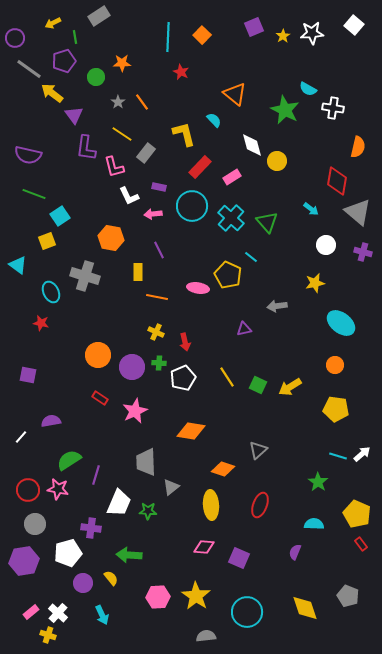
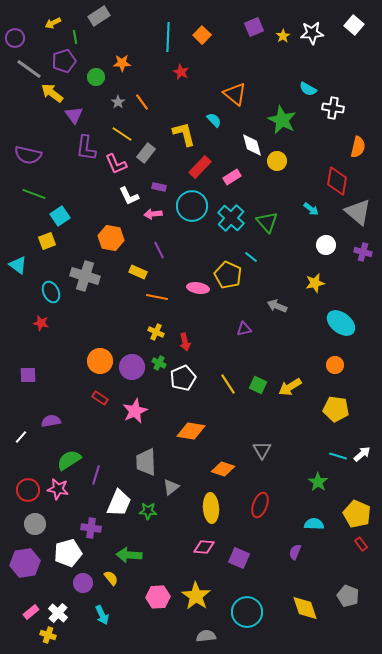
green star at (285, 110): moved 3 px left, 10 px down
pink L-shape at (114, 167): moved 2 px right, 3 px up; rotated 10 degrees counterclockwise
yellow rectangle at (138, 272): rotated 66 degrees counterclockwise
gray arrow at (277, 306): rotated 30 degrees clockwise
orange circle at (98, 355): moved 2 px right, 6 px down
green cross at (159, 363): rotated 24 degrees clockwise
purple square at (28, 375): rotated 12 degrees counterclockwise
yellow line at (227, 377): moved 1 px right, 7 px down
gray triangle at (258, 450): moved 4 px right; rotated 18 degrees counterclockwise
yellow ellipse at (211, 505): moved 3 px down
purple hexagon at (24, 561): moved 1 px right, 2 px down
